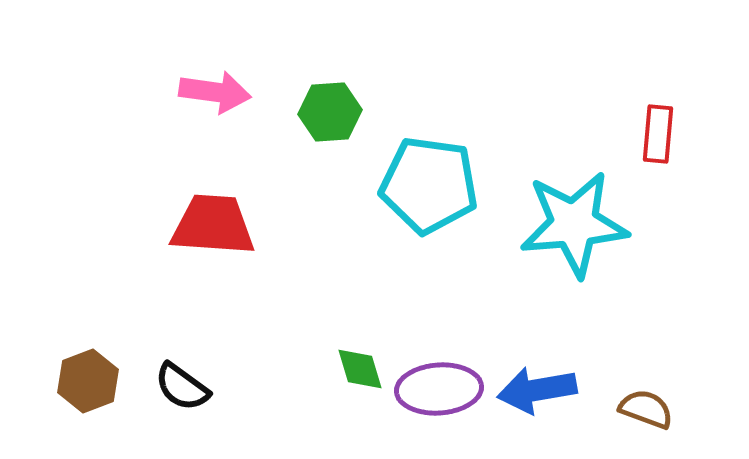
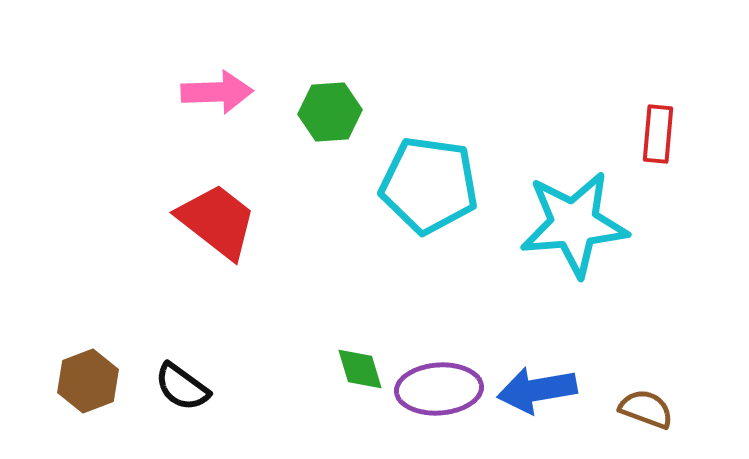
pink arrow: moved 2 px right; rotated 10 degrees counterclockwise
red trapezoid: moved 4 px right, 4 px up; rotated 34 degrees clockwise
